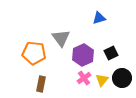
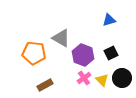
blue triangle: moved 10 px right, 2 px down
gray triangle: rotated 24 degrees counterclockwise
purple hexagon: rotated 15 degrees counterclockwise
yellow triangle: rotated 24 degrees counterclockwise
brown rectangle: moved 4 px right, 1 px down; rotated 49 degrees clockwise
